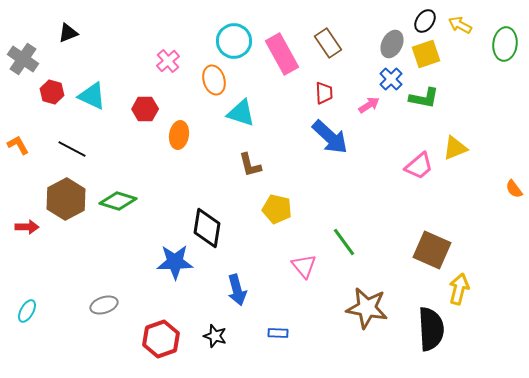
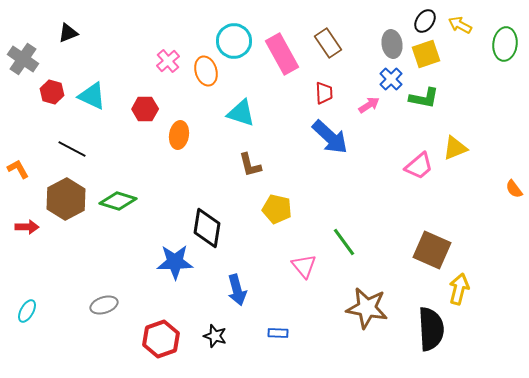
gray ellipse at (392, 44): rotated 36 degrees counterclockwise
orange ellipse at (214, 80): moved 8 px left, 9 px up
orange L-shape at (18, 145): moved 24 px down
